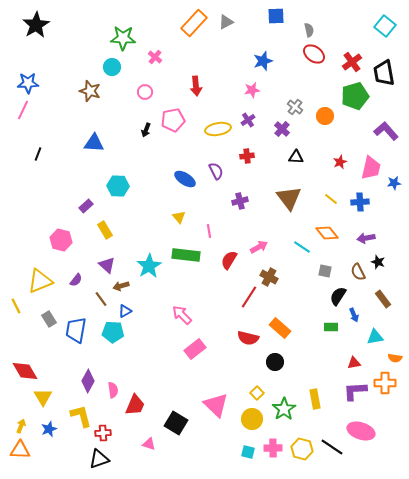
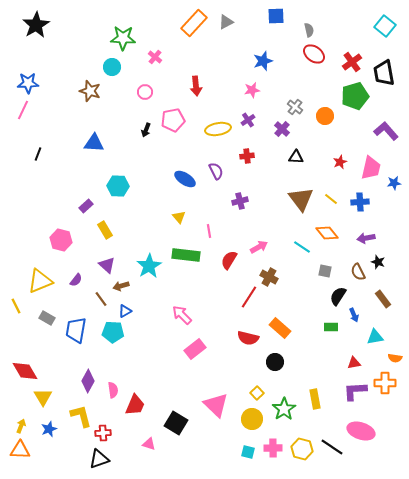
brown triangle at (289, 198): moved 12 px right, 1 px down
gray rectangle at (49, 319): moved 2 px left, 1 px up; rotated 28 degrees counterclockwise
